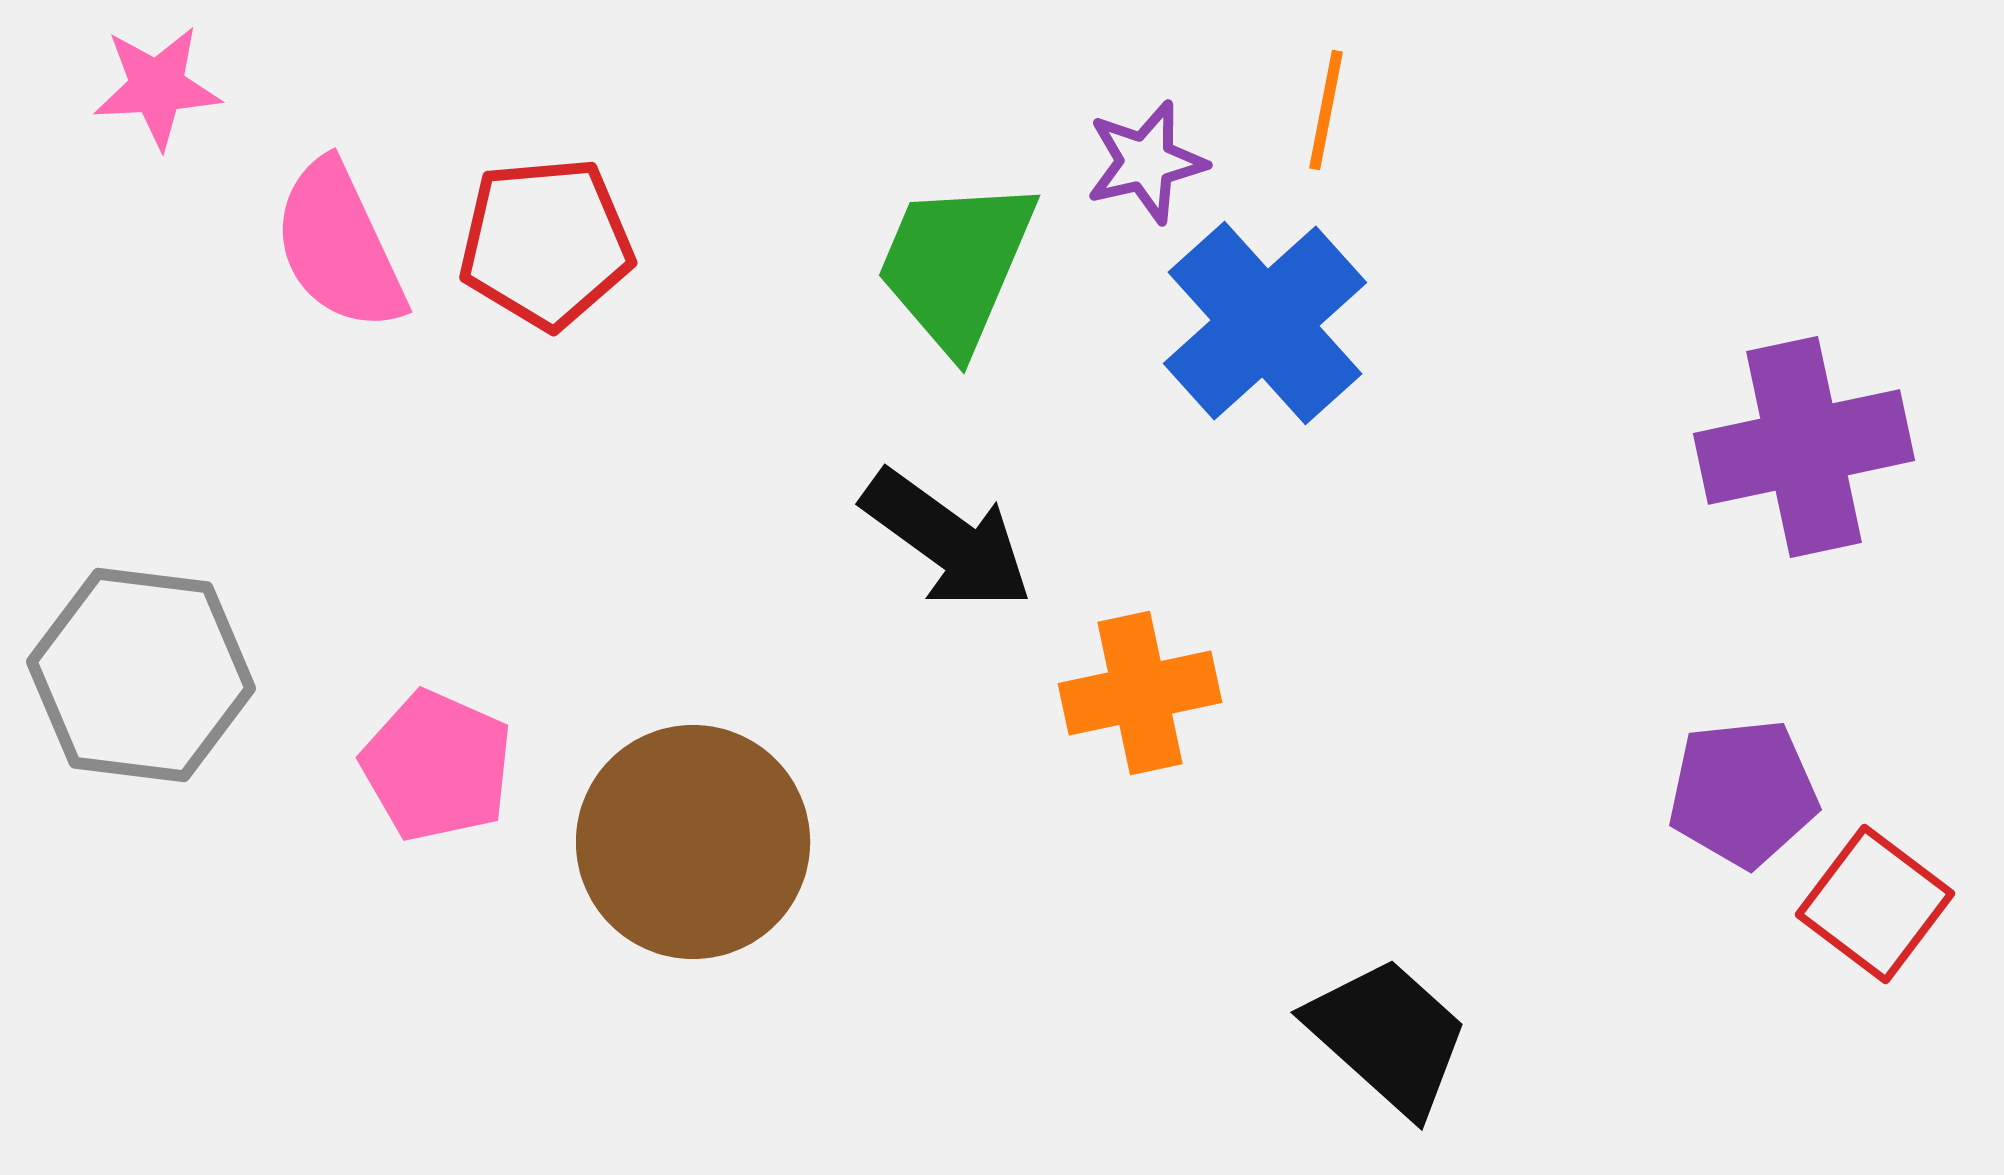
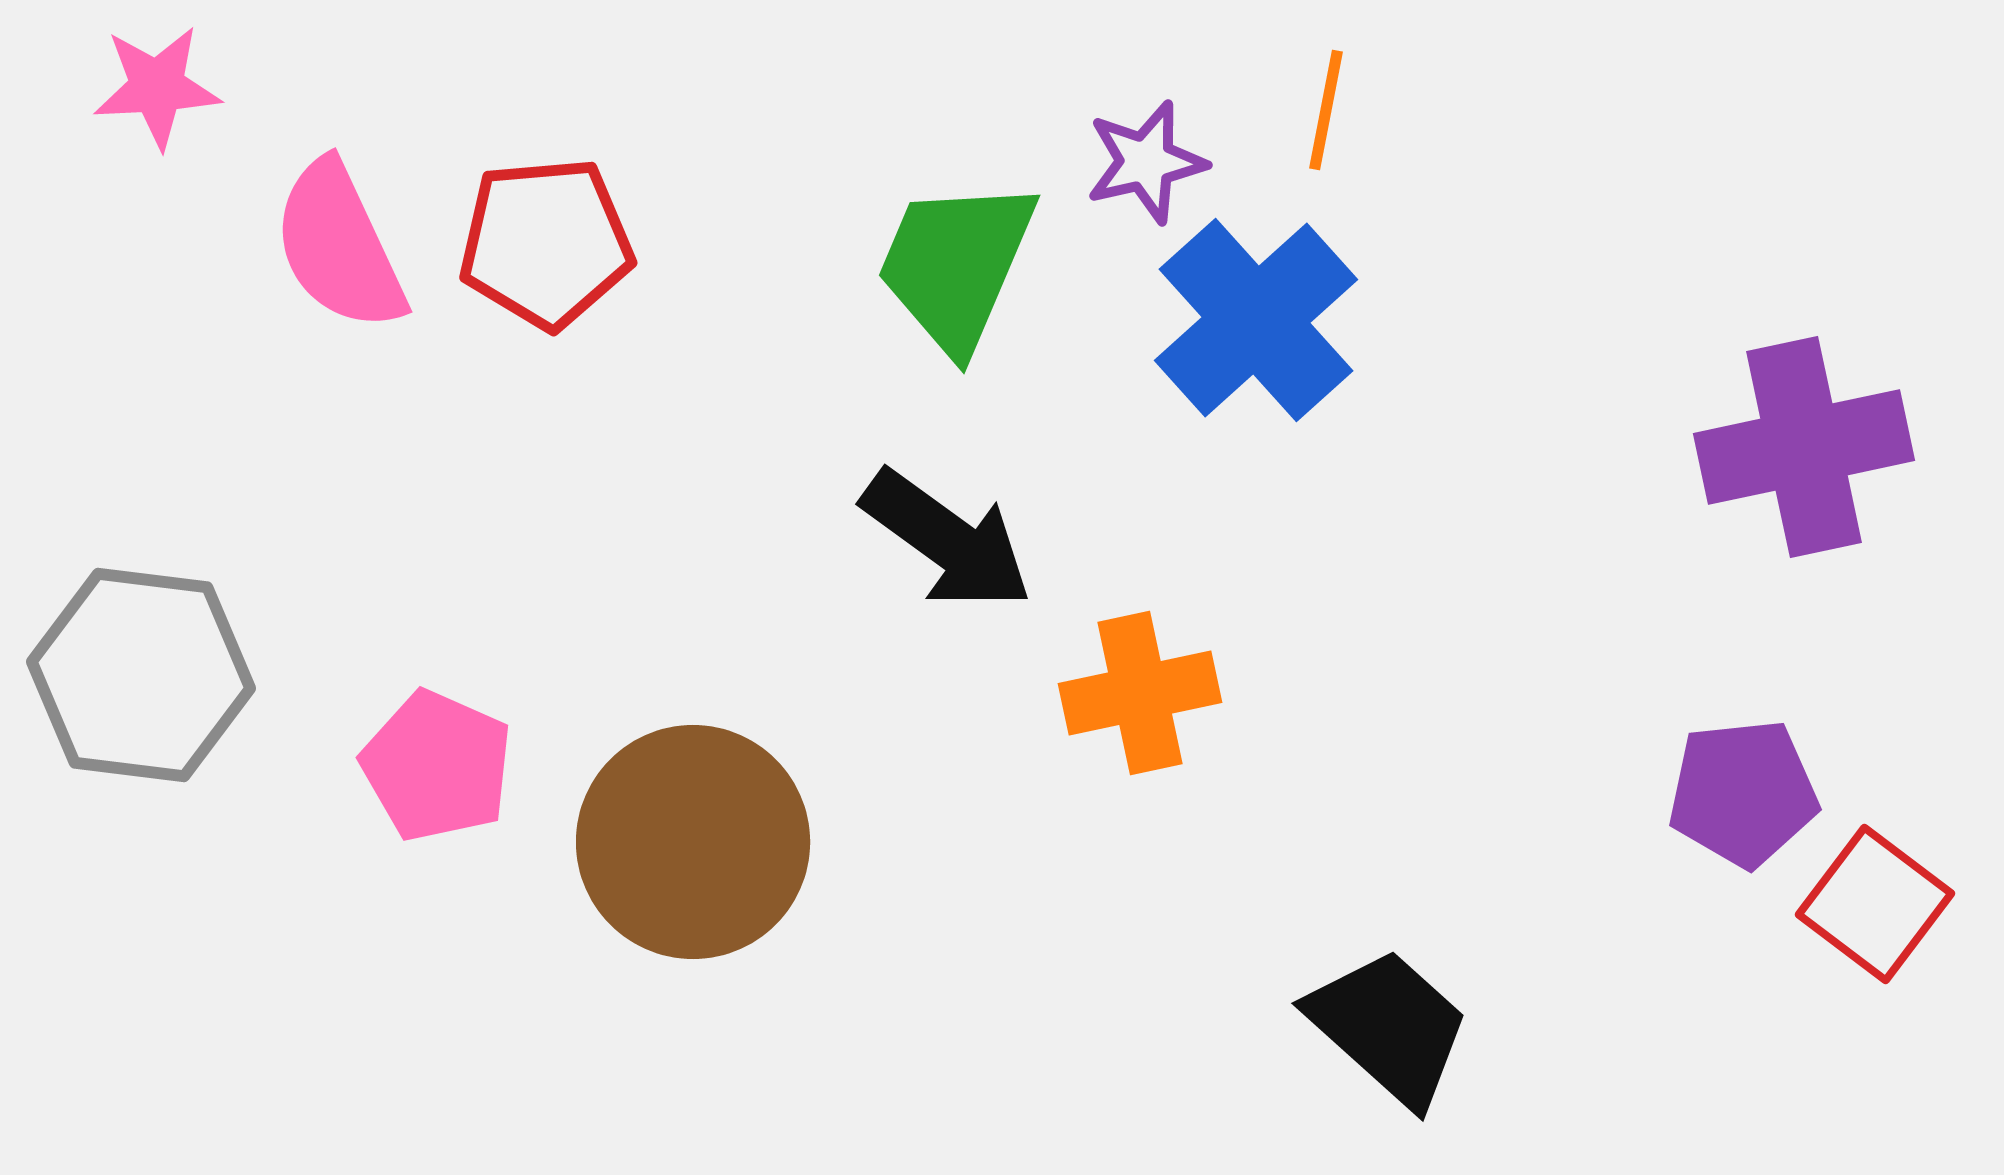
blue cross: moved 9 px left, 3 px up
black trapezoid: moved 1 px right, 9 px up
